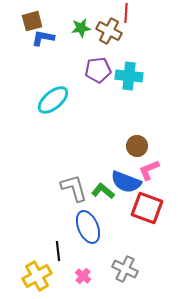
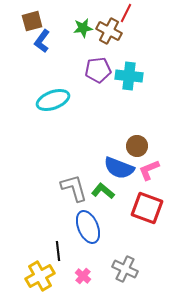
red line: rotated 24 degrees clockwise
green star: moved 2 px right
blue L-shape: moved 1 px left, 3 px down; rotated 65 degrees counterclockwise
cyan ellipse: rotated 20 degrees clockwise
blue semicircle: moved 7 px left, 14 px up
yellow cross: moved 3 px right
